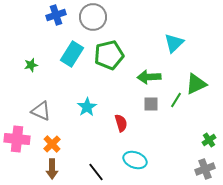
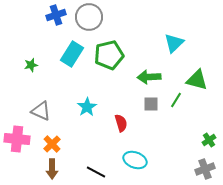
gray circle: moved 4 px left
green triangle: moved 1 px right, 4 px up; rotated 40 degrees clockwise
black line: rotated 24 degrees counterclockwise
